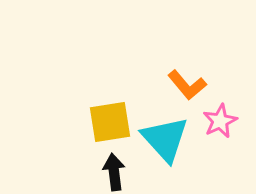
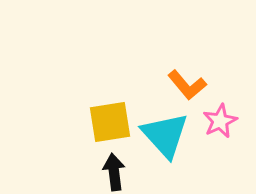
cyan triangle: moved 4 px up
